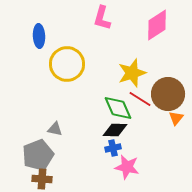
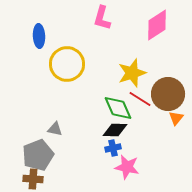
brown cross: moved 9 px left
